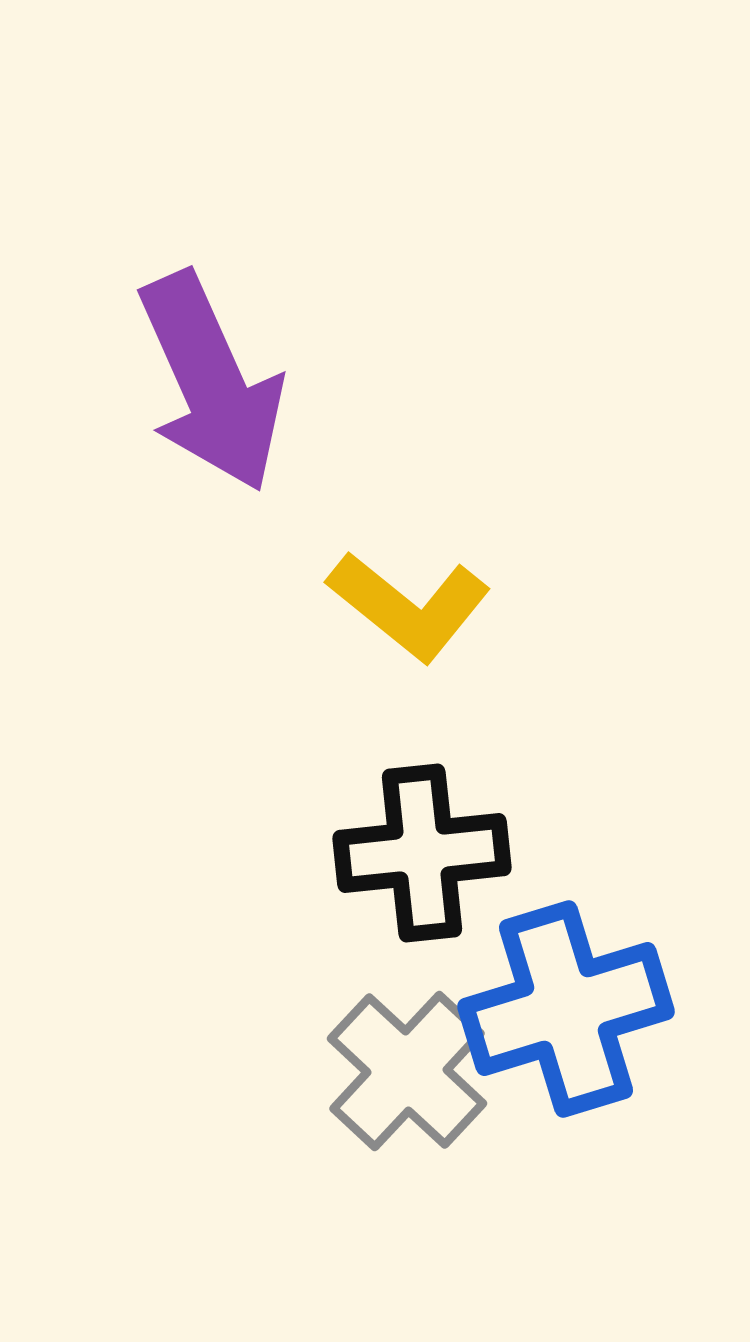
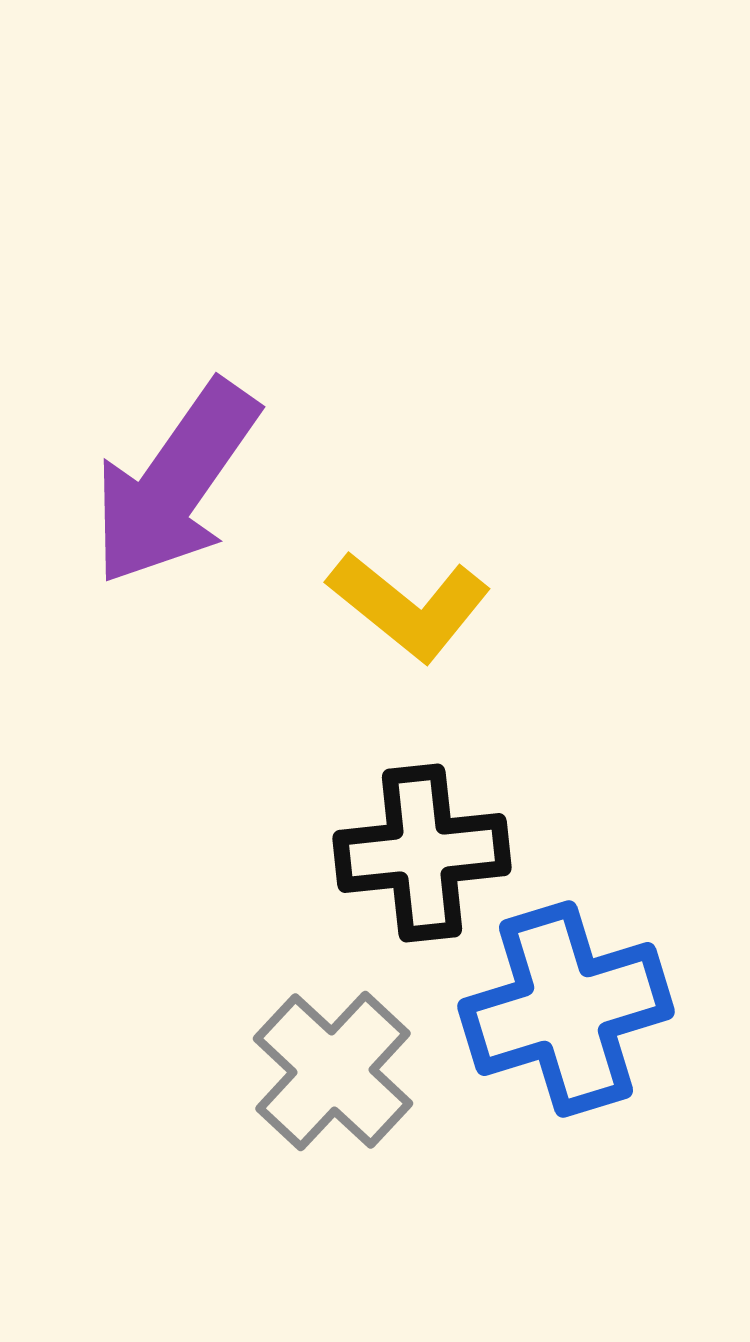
purple arrow: moved 36 px left, 101 px down; rotated 59 degrees clockwise
gray cross: moved 74 px left
